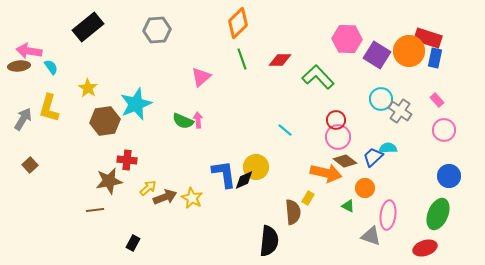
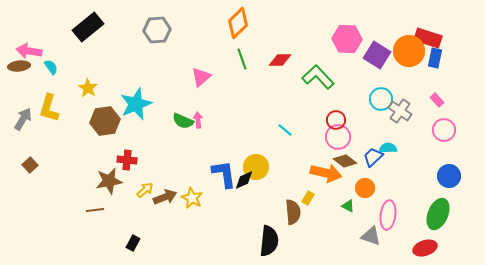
yellow arrow at (148, 188): moved 3 px left, 2 px down
